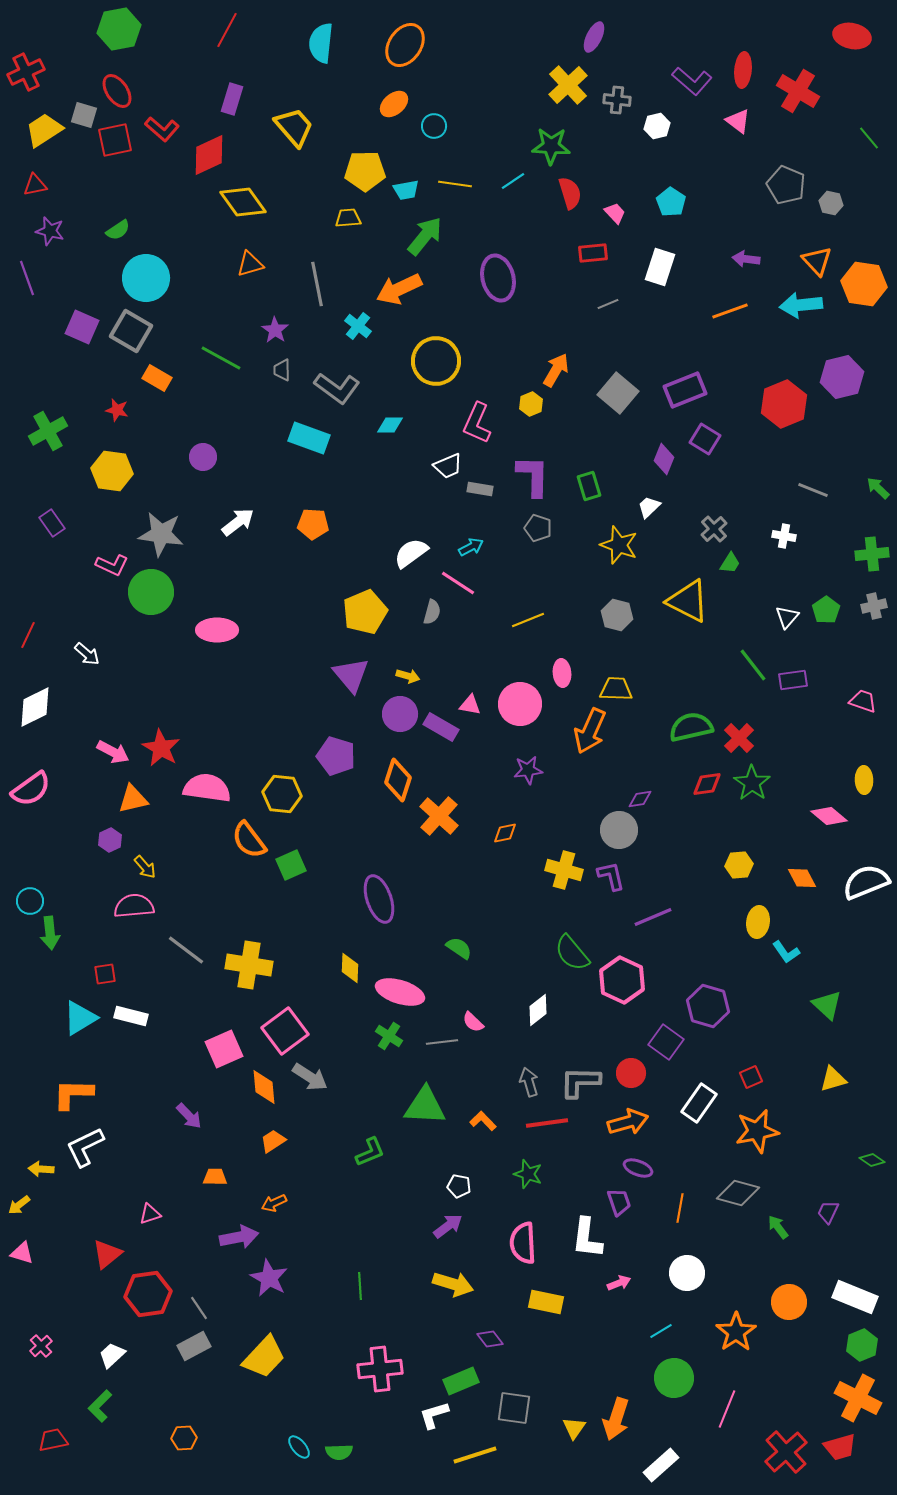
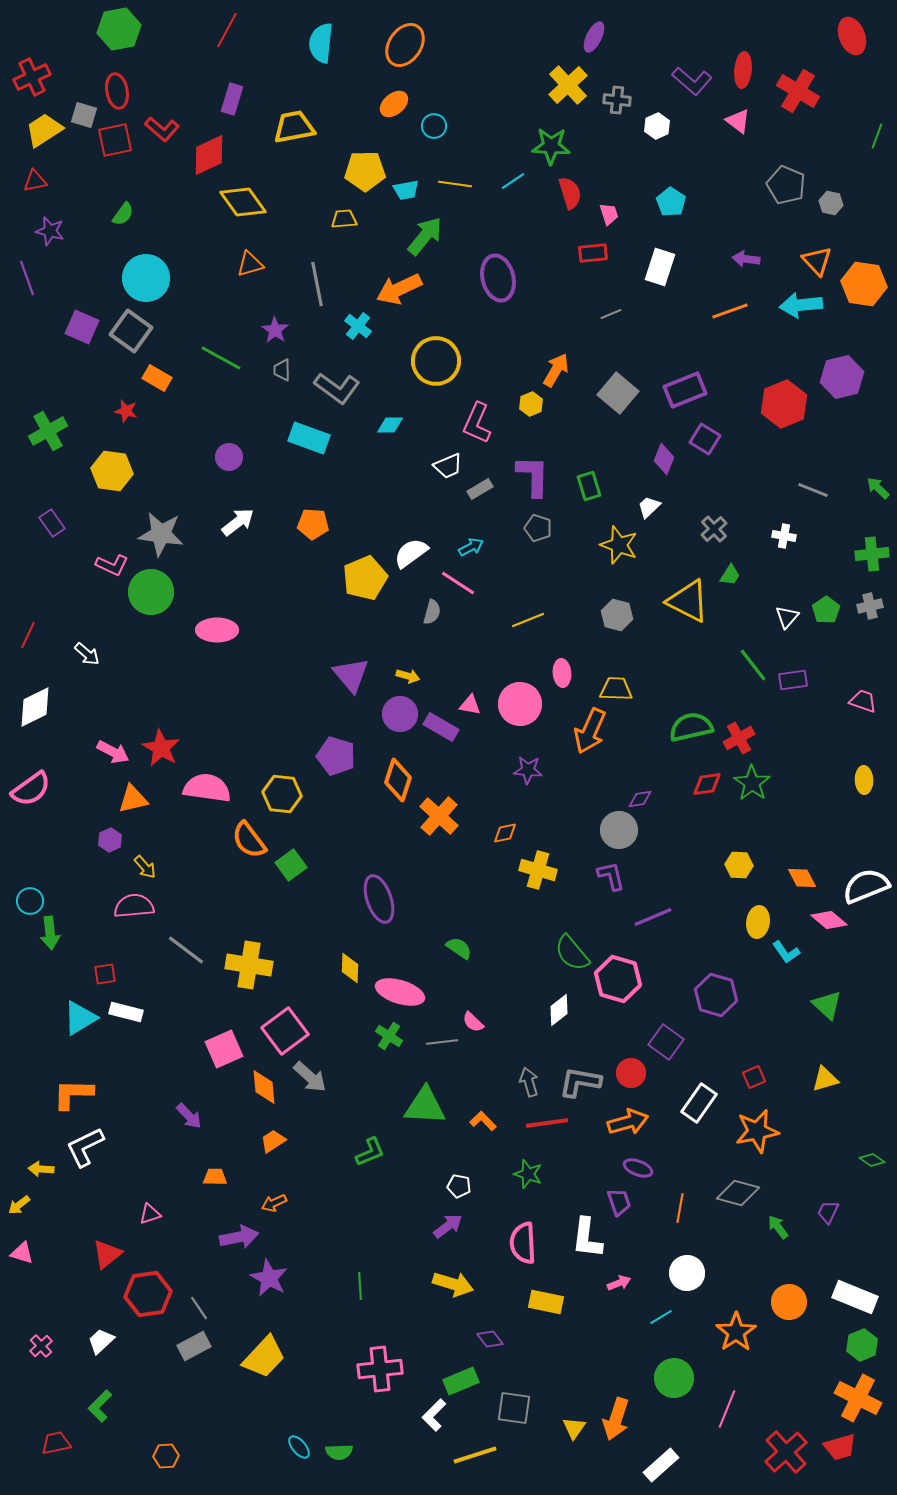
red ellipse at (852, 36): rotated 57 degrees clockwise
red cross at (26, 72): moved 6 px right, 5 px down
red ellipse at (117, 91): rotated 24 degrees clockwise
white hexagon at (657, 126): rotated 10 degrees counterclockwise
yellow trapezoid at (294, 127): rotated 60 degrees counterclockwise
green line at (869, 138): moved 8 px right, 2 px up; rotated 60 degrees clockwise
red triangle at (35, 185): moved 4 px up
pink trapezoid at (615, 213): moved 6 px left, 1 px down; rotated 25 degrees clockwise
yellow trapezoid at (348, 218): moved 4 px left, 1 px down
green semicircle at (118, 230): moved 5 px right, 16 px up; rotated 20 degrees counterclockwise
gray line at (608, 304): moved 3 px right, 10 px down
gray square at (131, 331): rotated 6 degrees clockwise
red star at (117, 410): moved 9 px right, 1 px down
purple circle at (203, 457): moved 26 px right
gray rectangle at (480, 489): rotated 40 degrees counterclockwise
green trapezoid at (730, 563): moved 12 px down
gray cross at (874, 606): moved 4 px left
yellow pentagon at (365, 612): moved 34 px up
red cross at (739, 738): rotated 16 degrees clockwise
purple star at (528, 770): rotated 12 degrees clockwise
pink diamond at (829, 816): moved 104 px down
green square at (291, 865): rotated 12 degrees counterclockwise
yellow hexagon at (739, 865): rotated 8 degrees clockwise
yellow cross at (564, 870): moved 26 px left
white semicircle at (866, 882): moved 4 px down
pink hexagon at (622, 980): moved 4 px left, 1 px up; rotated 9 degrees counterclockwise
purple hexagon at (708, 1006): moved 8 px right, 11 px up
white diamond at (538, 1010): moved 21 px right
white rectangle at (131, 1016): moved 5 px left, 4 px up
gray arrow at (310, 1077): rotated 9 degrees clockwise
red square at (751, 1077): moved 3 px right
yellow triangle at (833, 1079): moved 8 px left
gray L-shape at (580, 1082): rotated 9 degrees clockwise
cyan line at (661, 1331): moved 14 px up
white trapezoid at (112, 1355): moved 11 px left, 14 px up
white L-shape at (434, 1415): rotated 28 degrees counterclockwise
orange hexagon at (184, 1438): moved 18 px left, 18 px down
red trapezoid at (53, 1440): moved 3 px right, 3 px down
